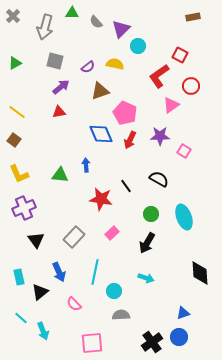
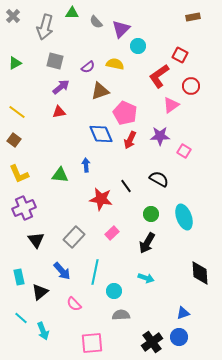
blue arrow at (59, 272): moved 3 px right, 1 px up; rotated 18 degrees counterclockwise
